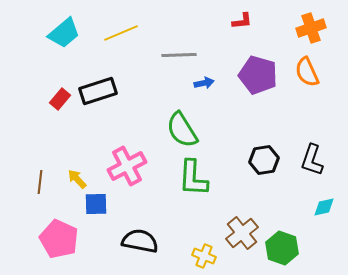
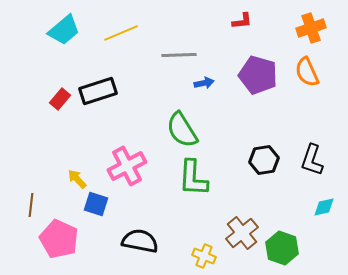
cyan trapezoid: moved 3 px up
brown line: moved 9 px left, 23 px down
blue square: rotated 20 degrees clockwise
